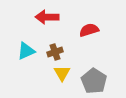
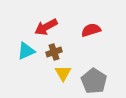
red arrow: moved 1 px left, 10 px down; rotated 30 degrees counterclockwise
red semicircle: moved 2 px right
brown cross: moved 1 px left
yellow triangle: moved 1 px right
